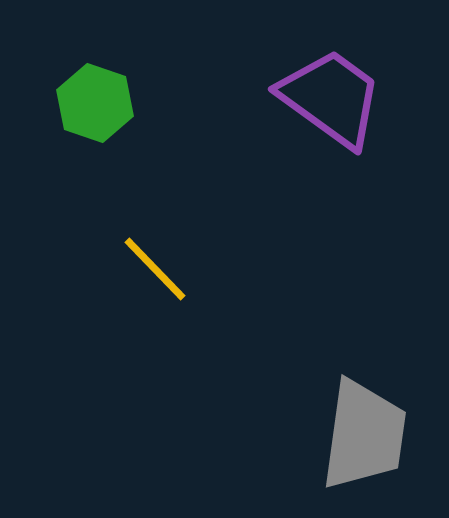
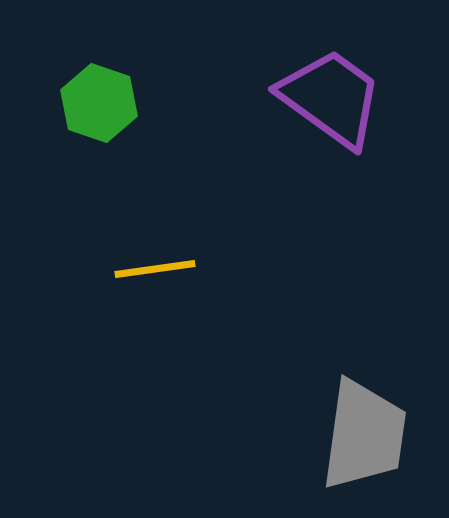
green hexagon: moved 4 px right
yellow line: rotated 54 degrees counterclockwise
